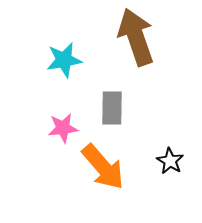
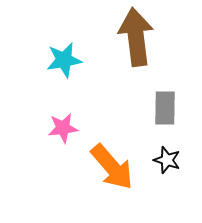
brown arrow: rotated 12 degrees clockwise
gray rectangle: moved 53 px right
black star: moved 3 px left, 1 px up; rotated 12 degrees counterclockwise
orange arrow: moved 9 px right
